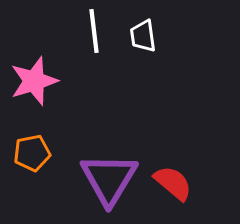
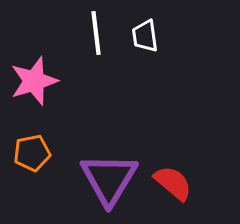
white line: moved 2 px right, 2 px down
white trapezoid: moved 2 px right
